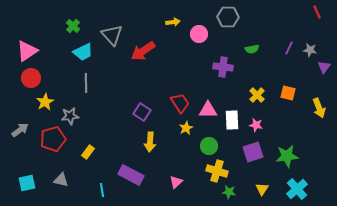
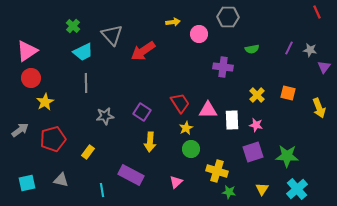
gray star at (70, 116): moved 35 px right
green circle at (209, 146): moved 18 px left, 3 px down
green star at (287, 156): rotated 10 degrees clockwise
